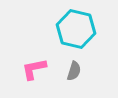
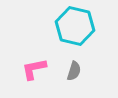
cyan hexagon: moved 1 px left, 3 px up
